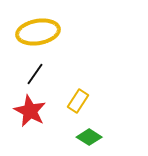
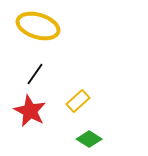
yellow ellipse: moved 6 px up; rotated 27 degrees clockwise
yellow rectangle: rotated 15 degrees clockwise
green diamond: moved 2 px down
